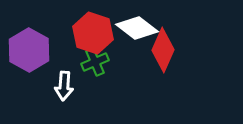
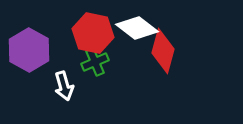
red hexagon: rotated 6 degrees counterclockwise
red diamond: moved 1 px down; rotated 9 degrees counterclockwise
white arrow: rotated 20 degrees counterclockwise
